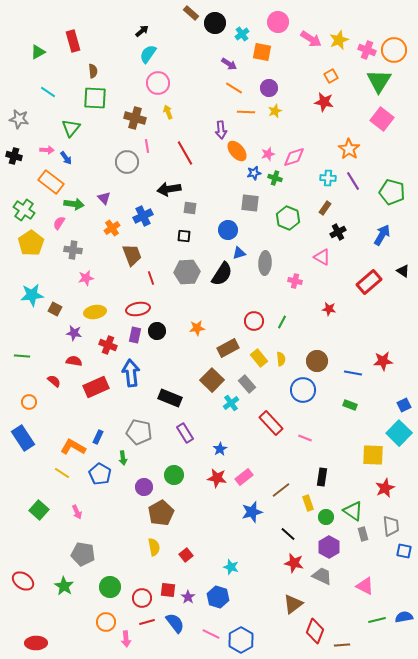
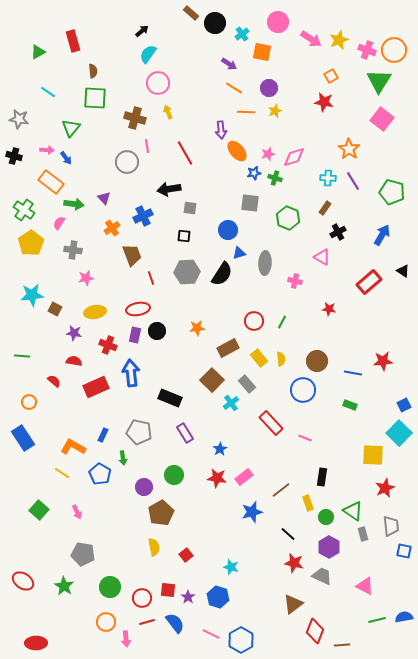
blue rectangle at (98, 437): moved 5 px right, 2 px up
